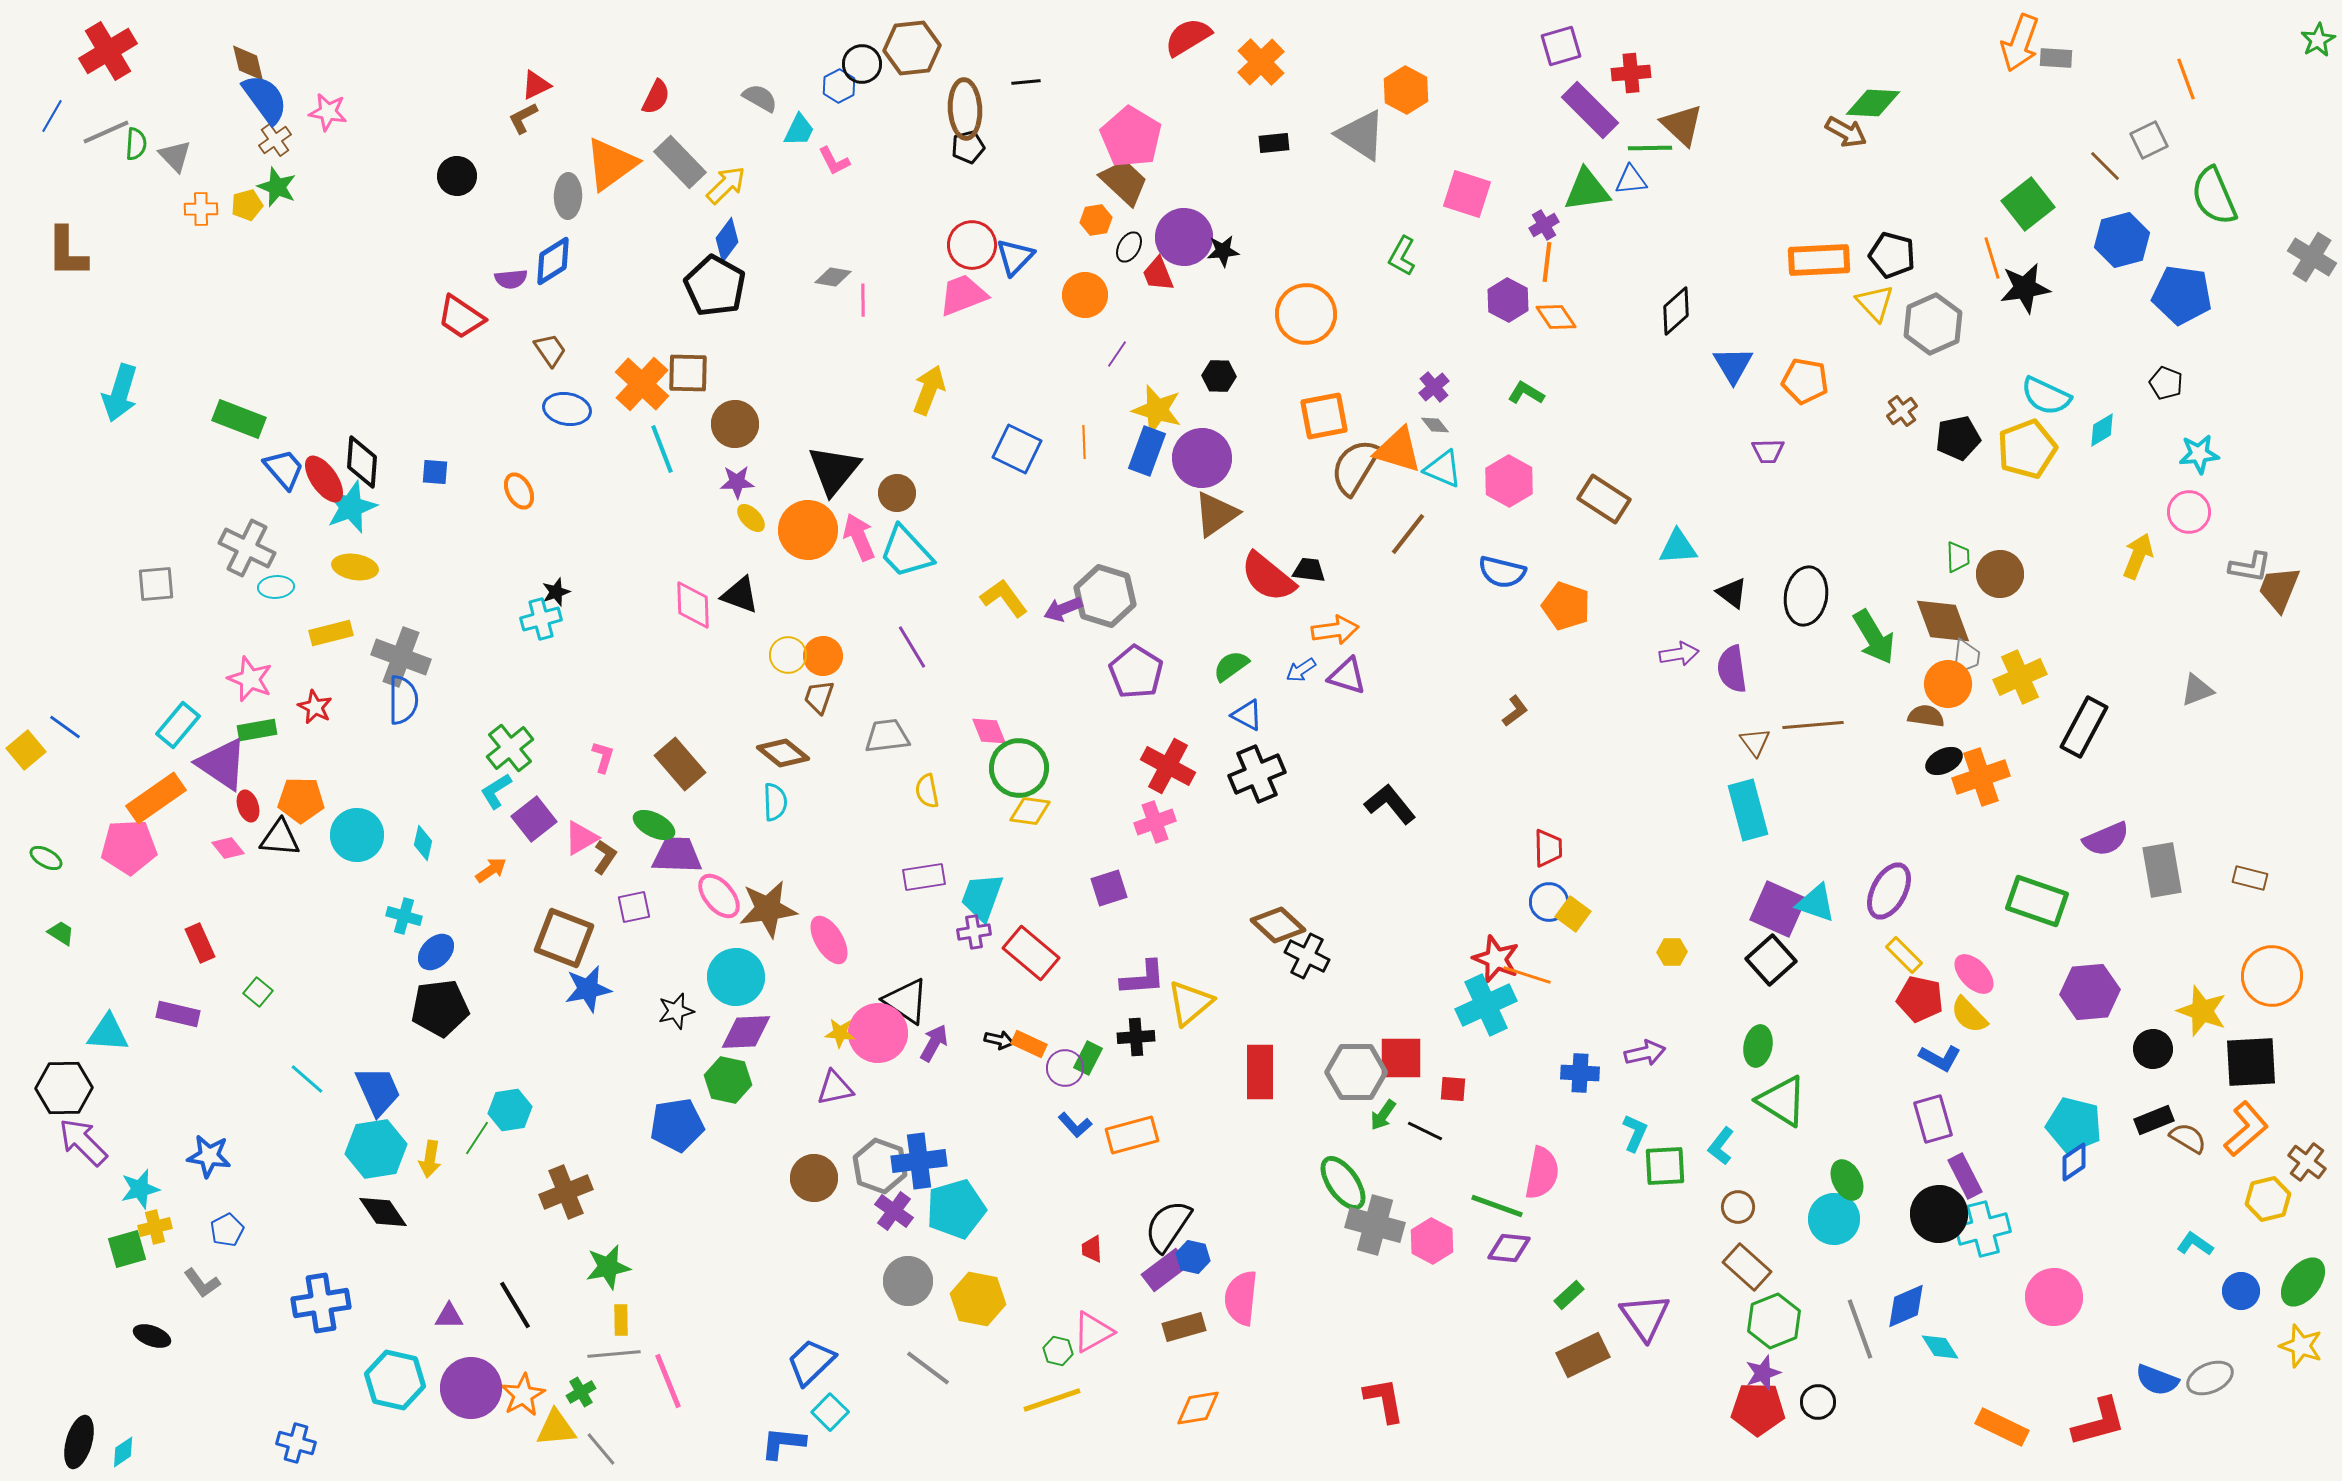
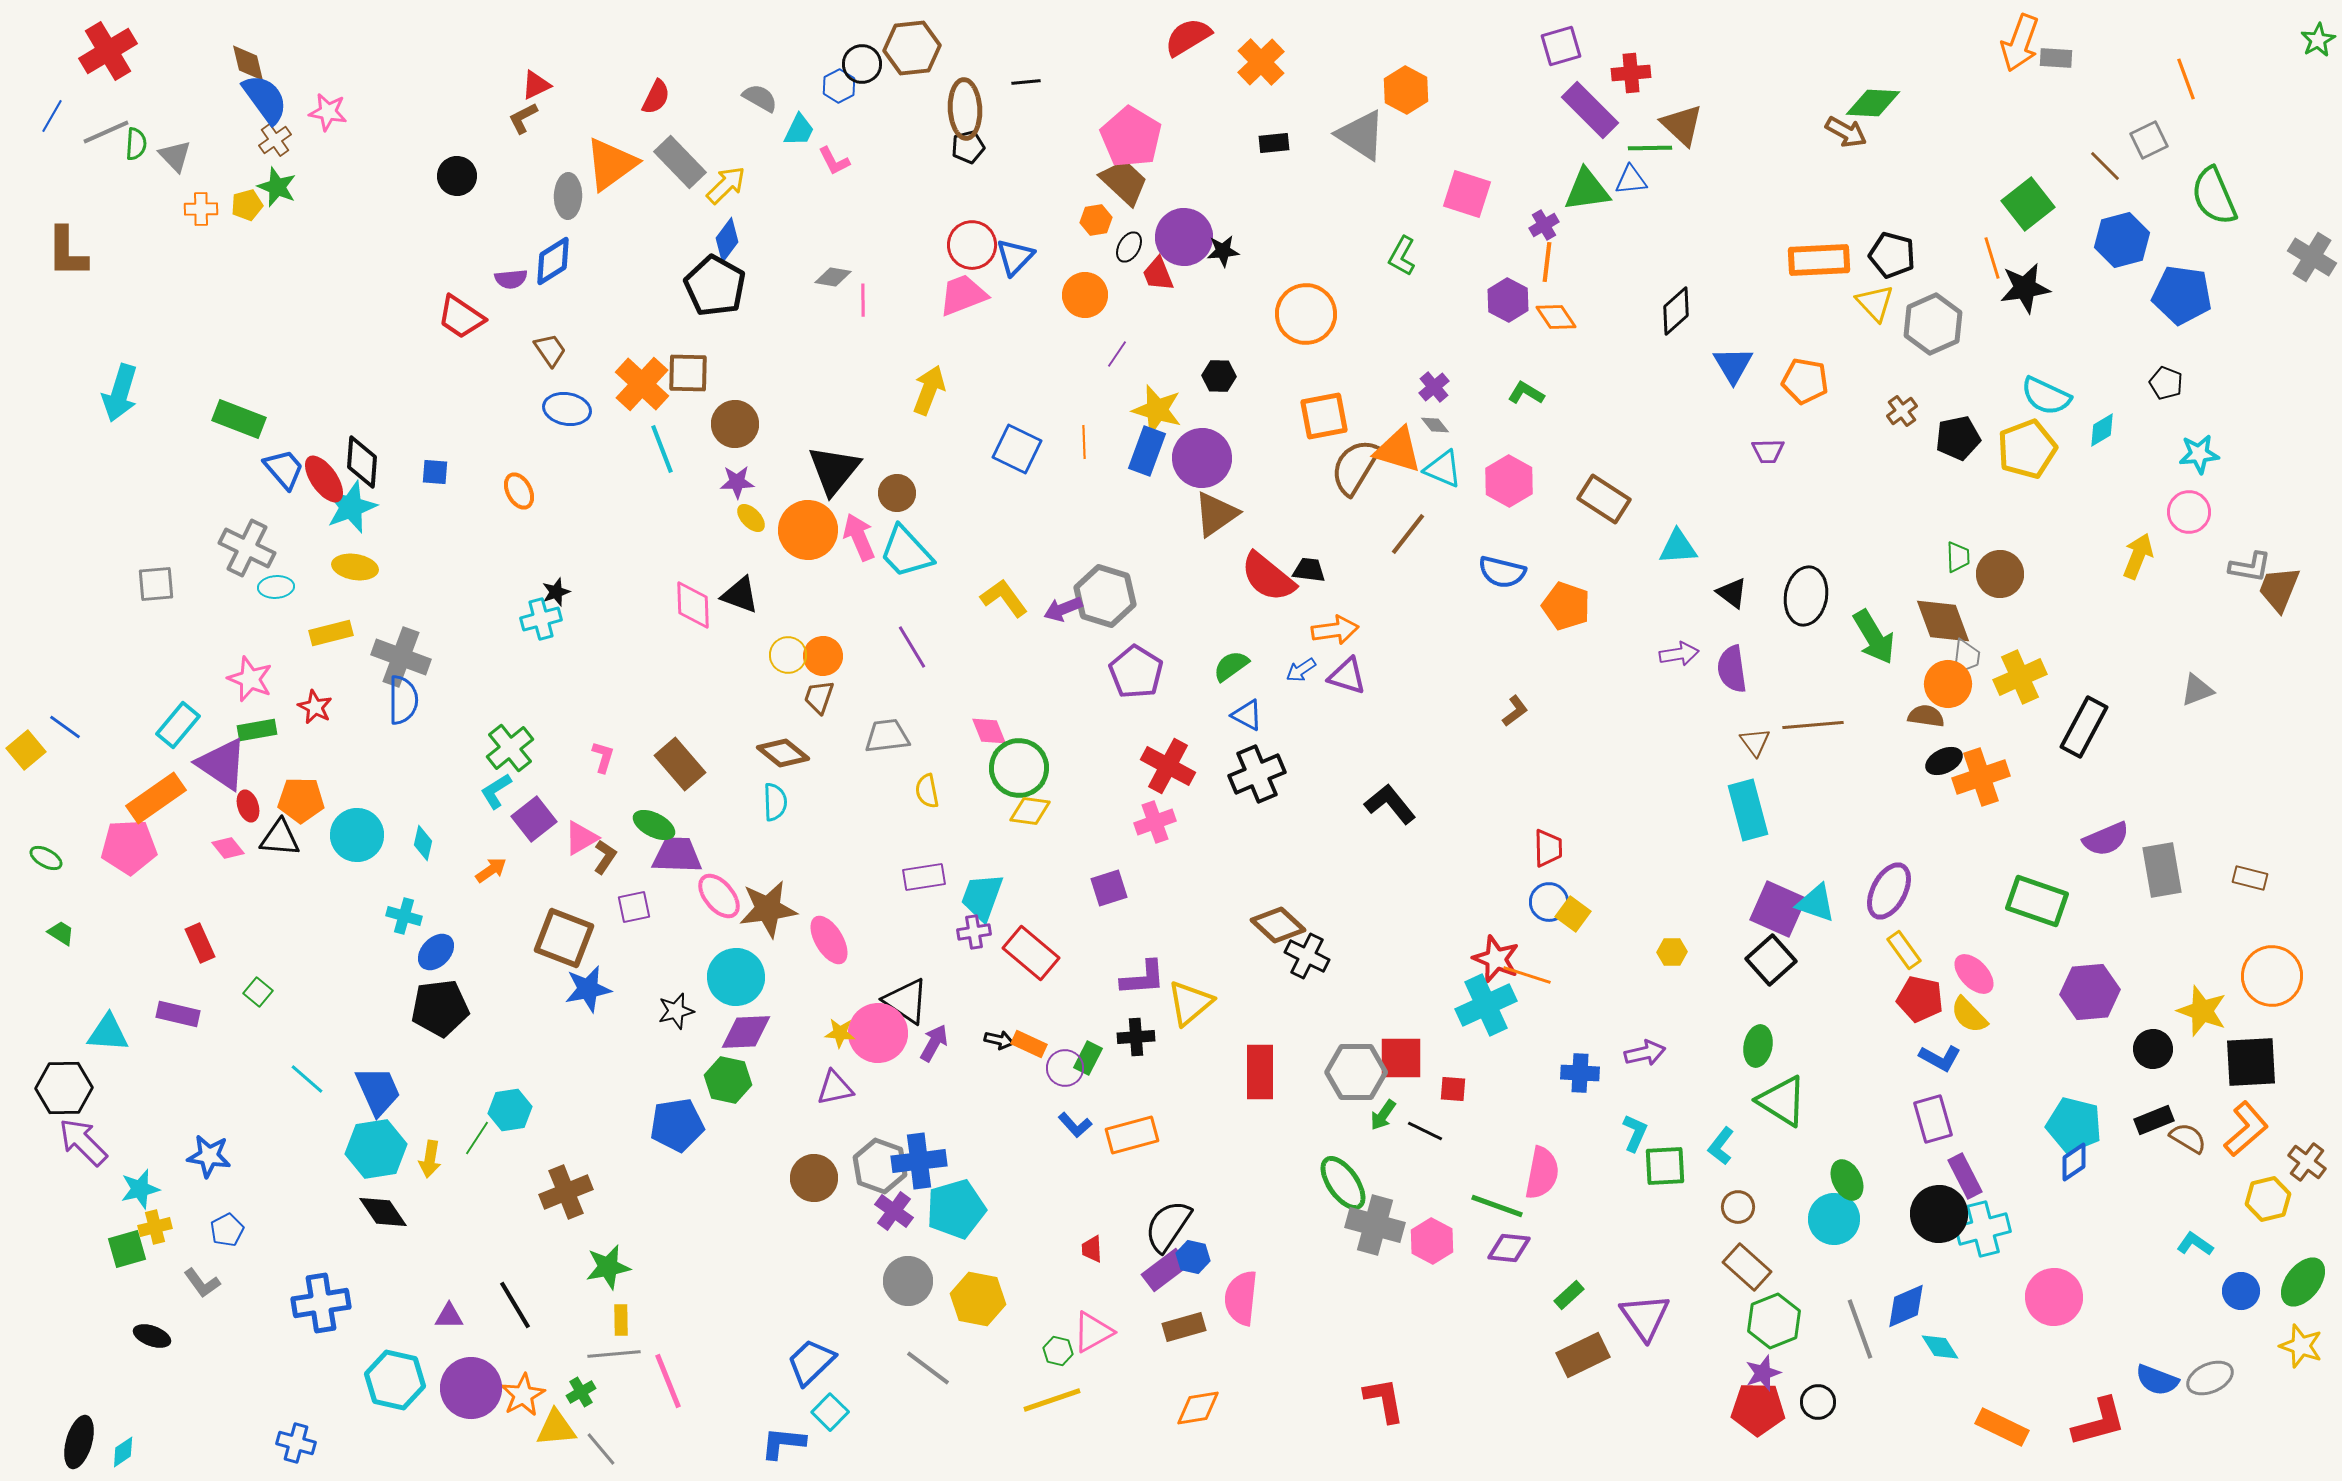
yellow rectangle at (1904, 955): moved 5 px up; rotated 9 degrees clockwise
